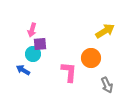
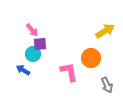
pink arrow: rotated 56 degrees counterclockwise
pink L-shape: rotated 15 degrees counterclockwise
